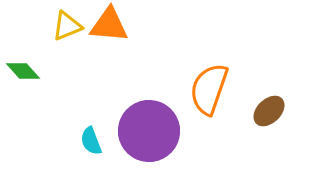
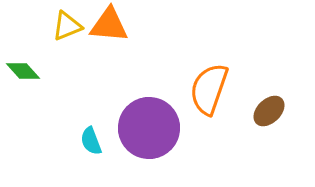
purple circle: moved 3 px up
